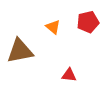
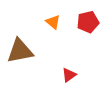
orange triangle: moved 5 px up
red triangle: rotated 42 degrees counterclockwise
